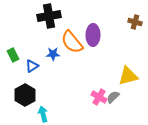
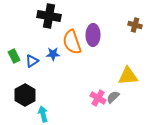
black cross: rotated 20 degrees clockwise
brown cross: moved 3 px down
orange semicircle: rotated 20 degrees clockwise
green rectangle: moved 1 px right, 1 px down
blue triangle: moved 5 px up
yellow triangle: rotated 10 degrees clockwise
pink cross: moved 1 px left, 1 px down
